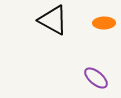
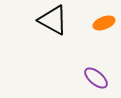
orange ellipse: rotated 20 degrees counterclockwise
